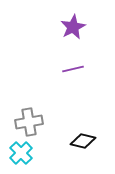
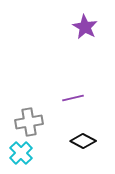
purple star: moved 12 px right; rotated 15 degrees counterclockwise
purple line: moved 29 px down
black diamond: rotated 15 degrees clockwise
